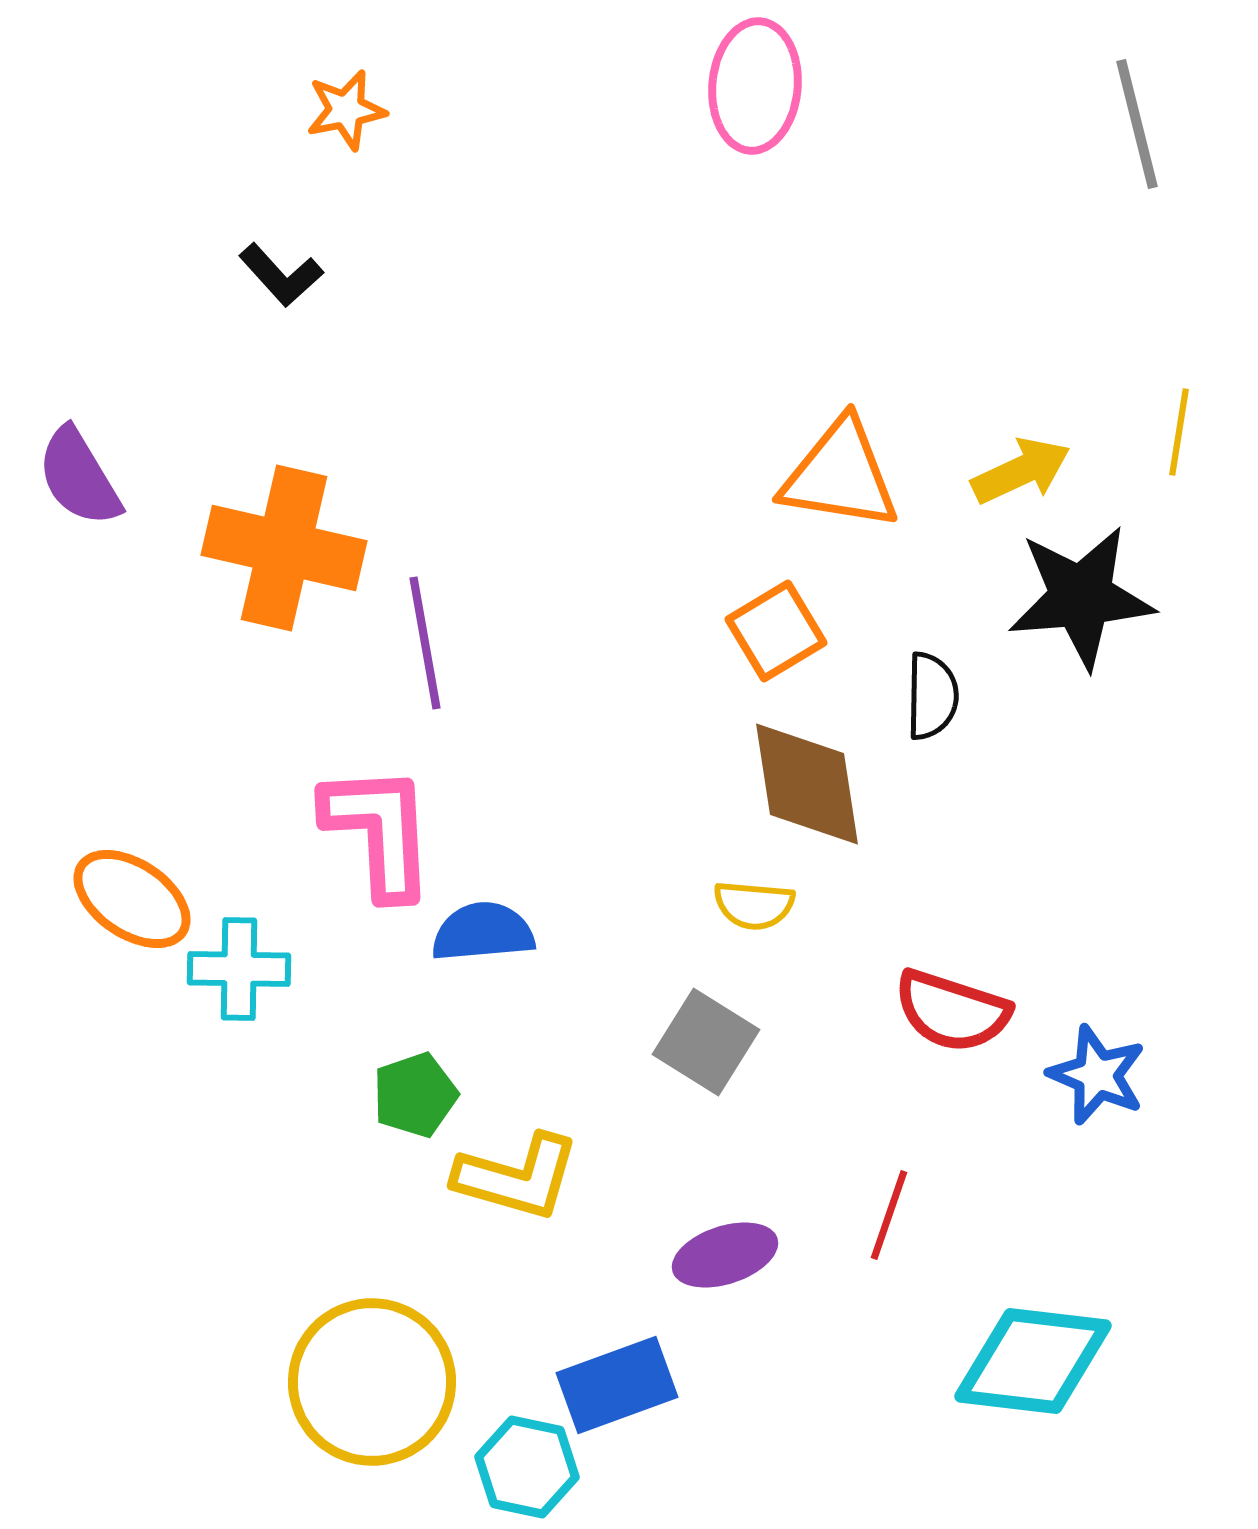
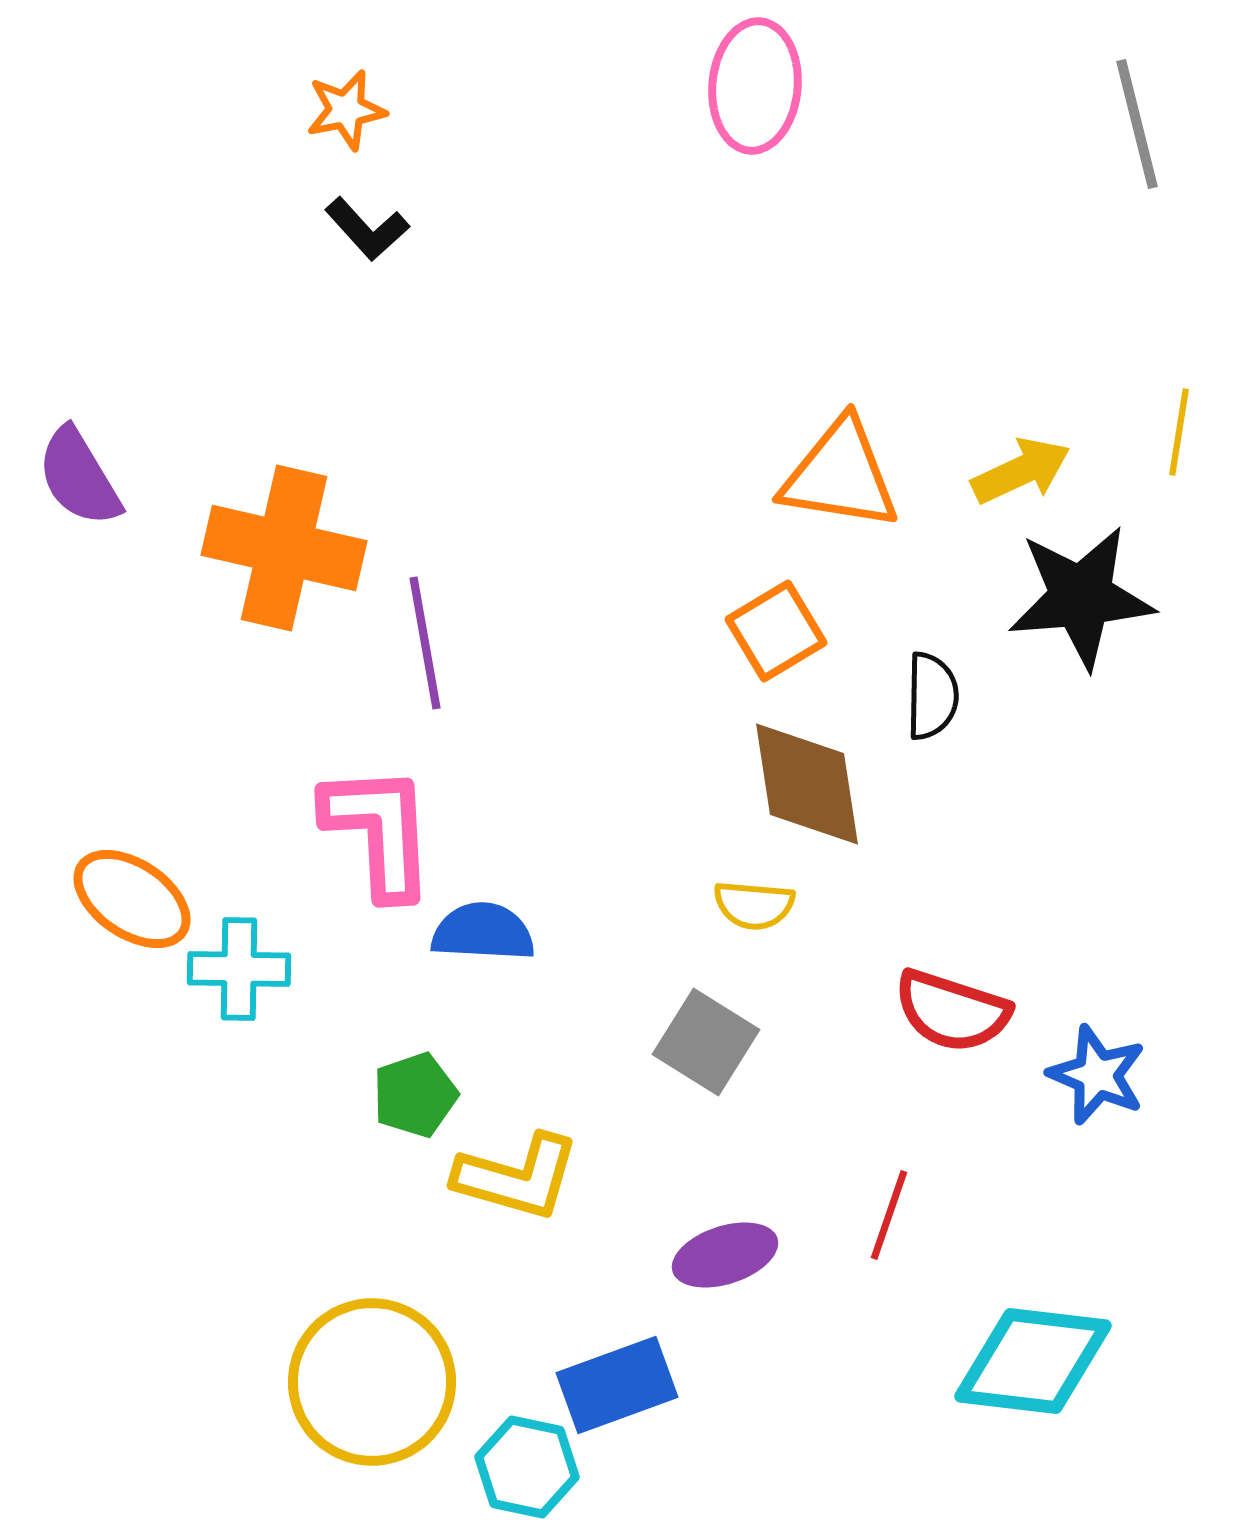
black L-shape: moved 86 px right, 46 px up
blue semicircle: rotated 8 degrees clockwise
